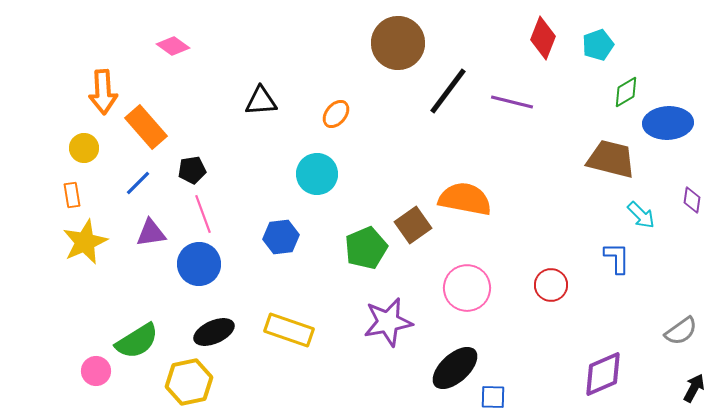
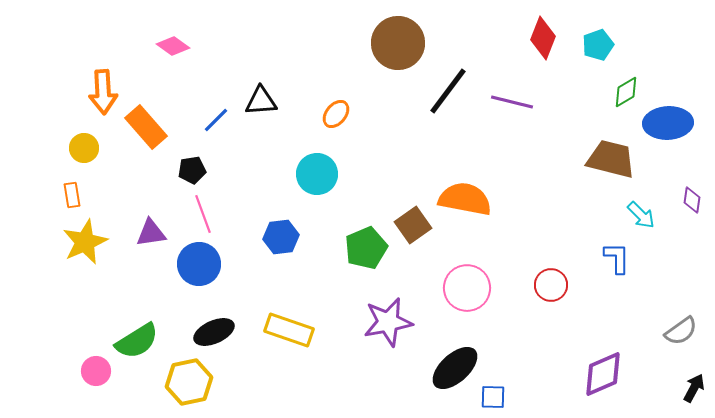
blue line at (138, 183): moved 78 px right, 63 px up
